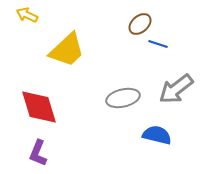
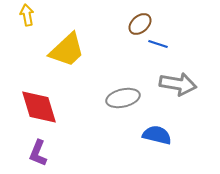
yellow arrow: rotated 55 degrees clockwise
gray arrow: moved 2 px right, 5 px up; rotated 132 degrees counterclockwise
